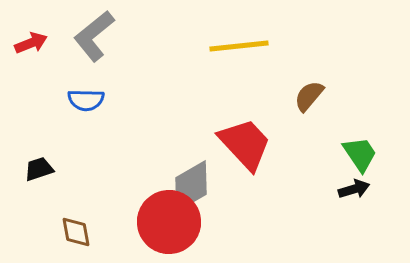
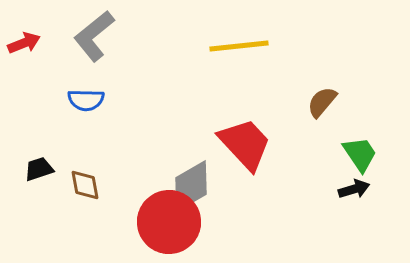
red arrow: moved 7 px left
brown semicircle: moved 13 px right, 6 px down
brown diamond: moved 9 px right, 47 px up
